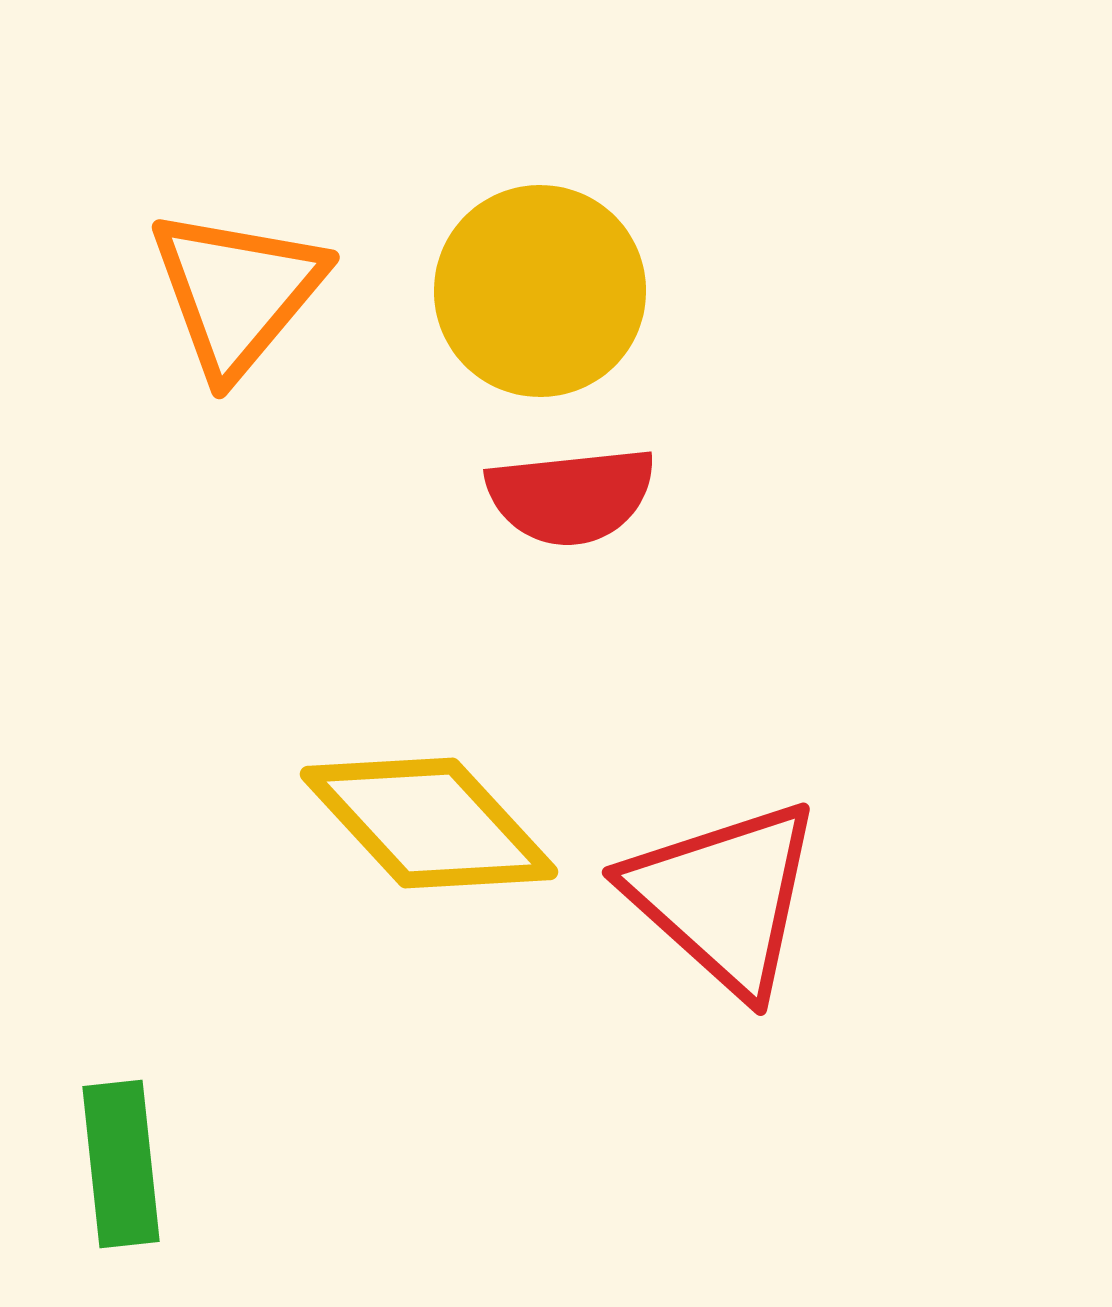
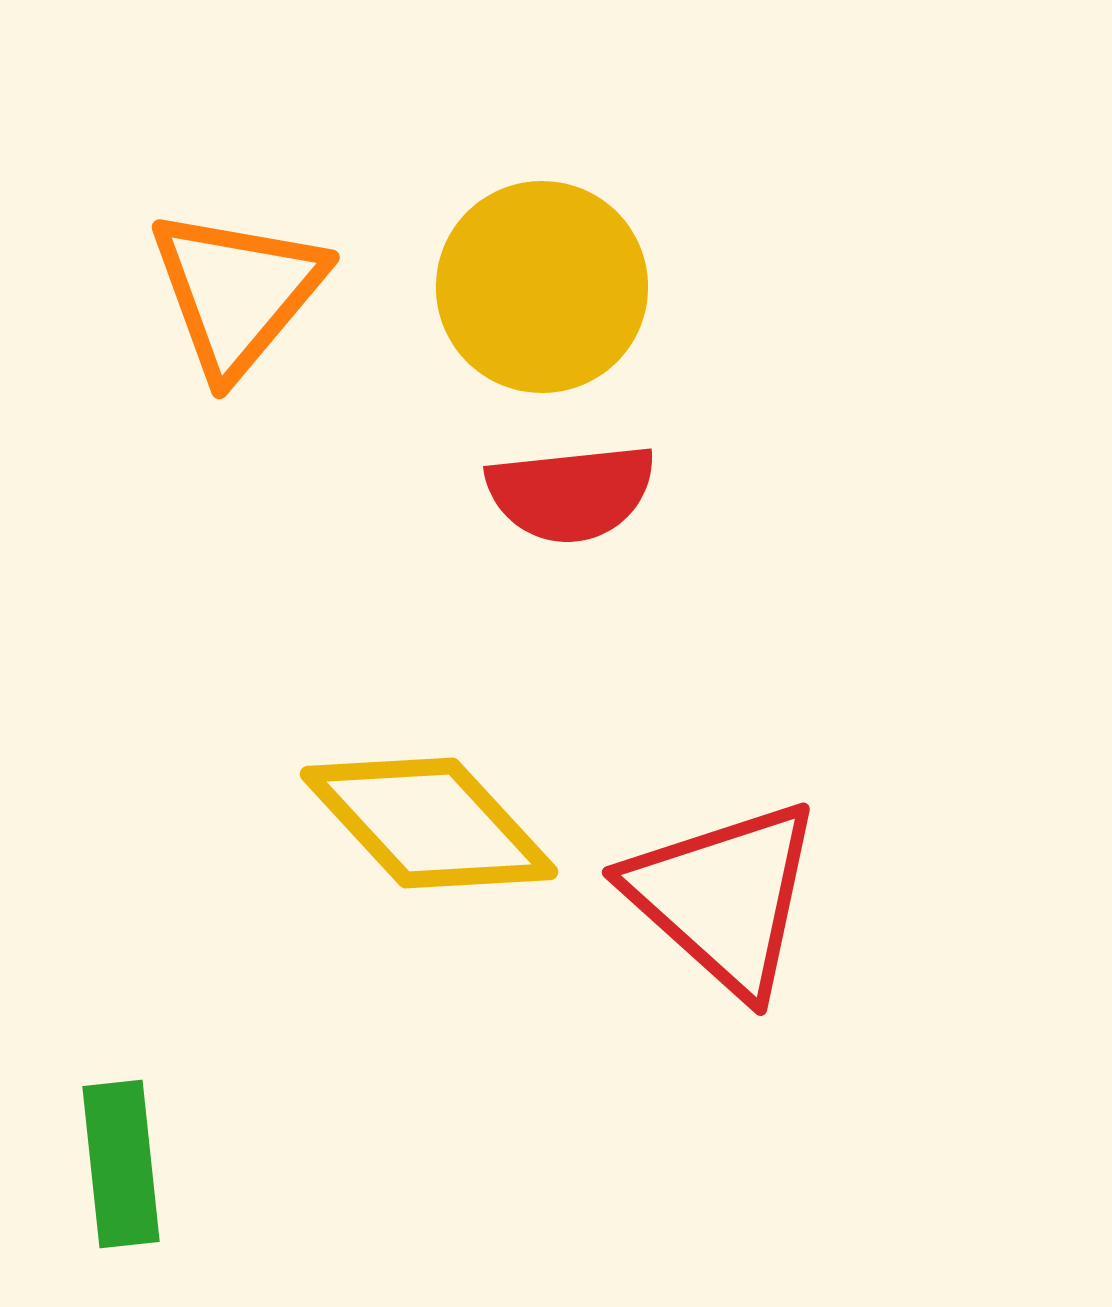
yellow circle: moved 2 px right, 4 px up
red semicircle: moved 3 px up
